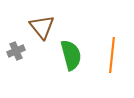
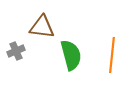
brown triangle: rotated 44 degrees counterclockwise
